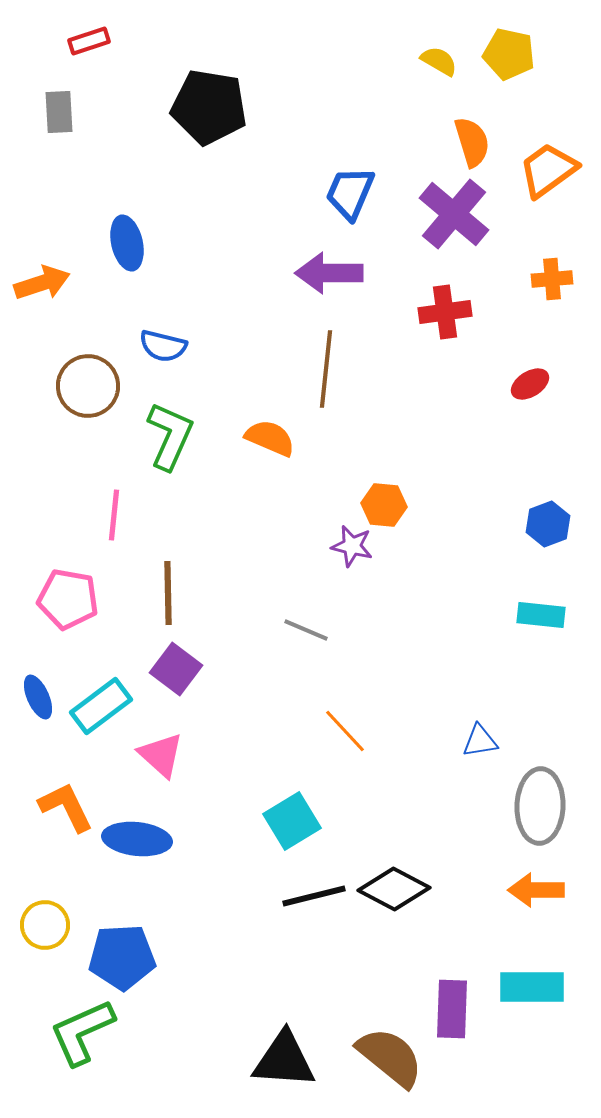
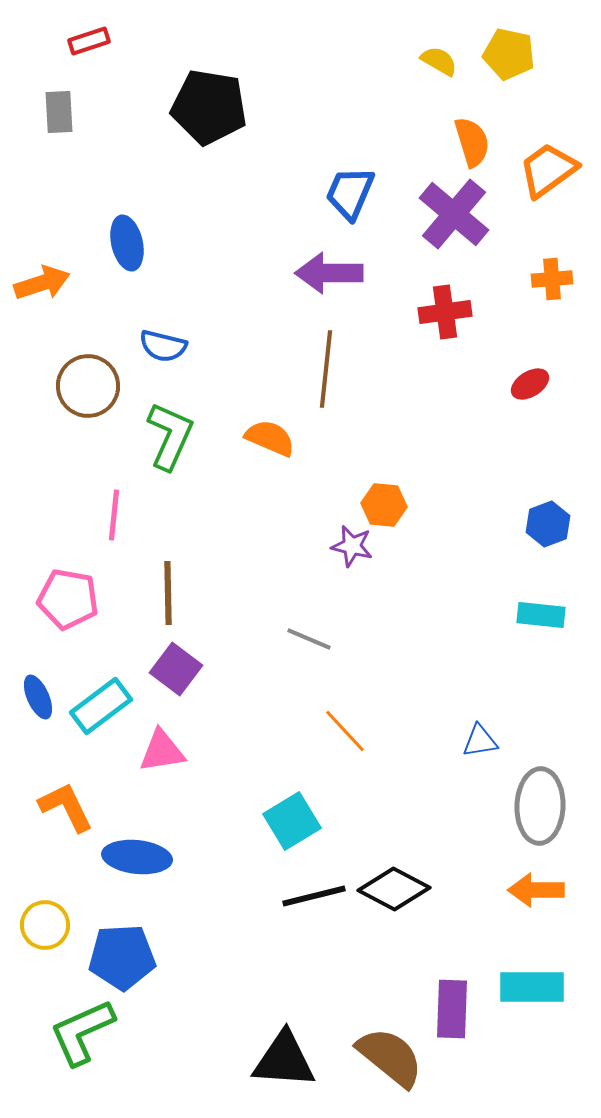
gray line at (306, 630): moved 3 px right, 9 px down
pink triangle at (161, 755): moved 1 px right, 4 px up; rotated 51 degrees counterclockwise
blue ellipse at (137, 839): moved 18 px down
